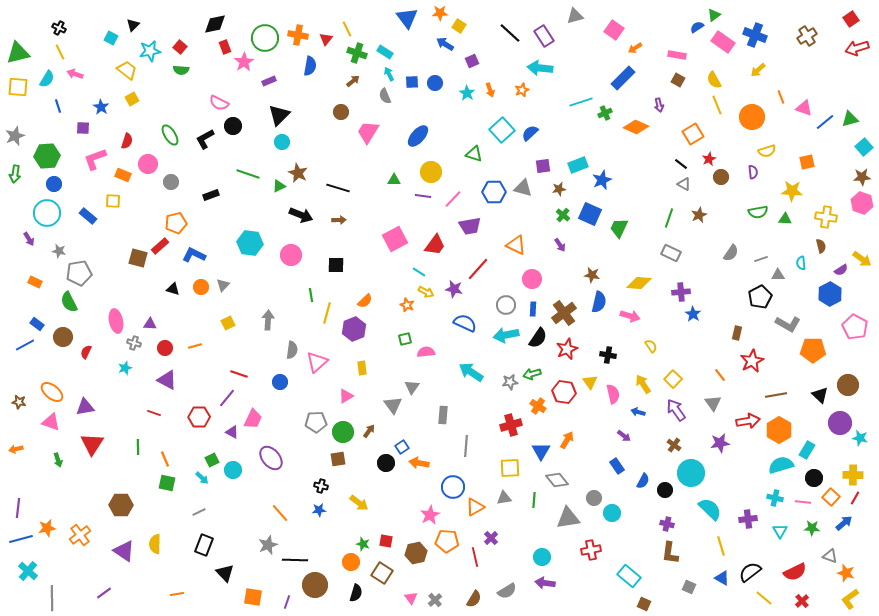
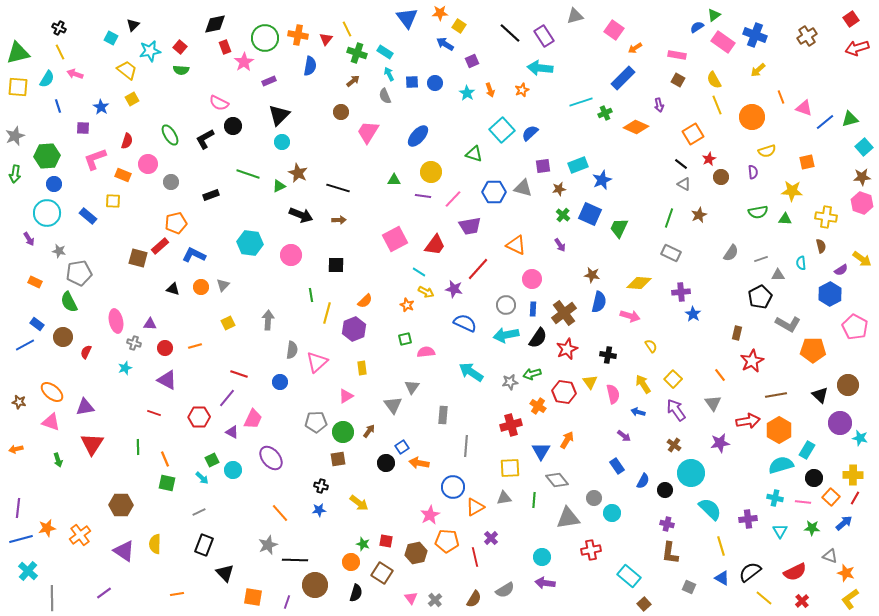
gray semicircle at (507, 591): moved 2 px left, 1 px up
brown square at (644, 604): rotated 24 degrees clockwise
